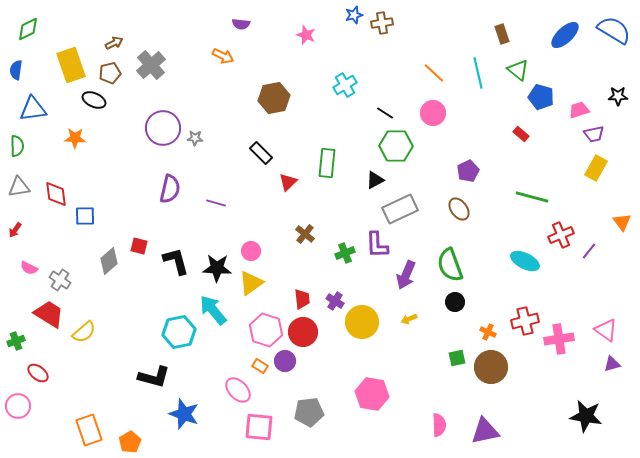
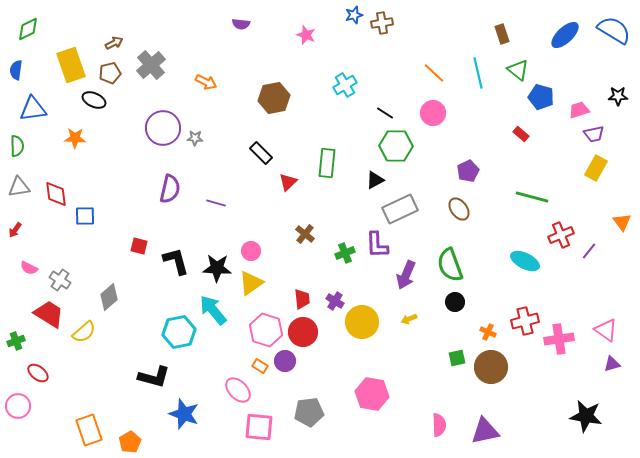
orange arrow at (223, 56): moved 17 px left, 26 px down
gray diamond at (109, 261): moved 36 px down
